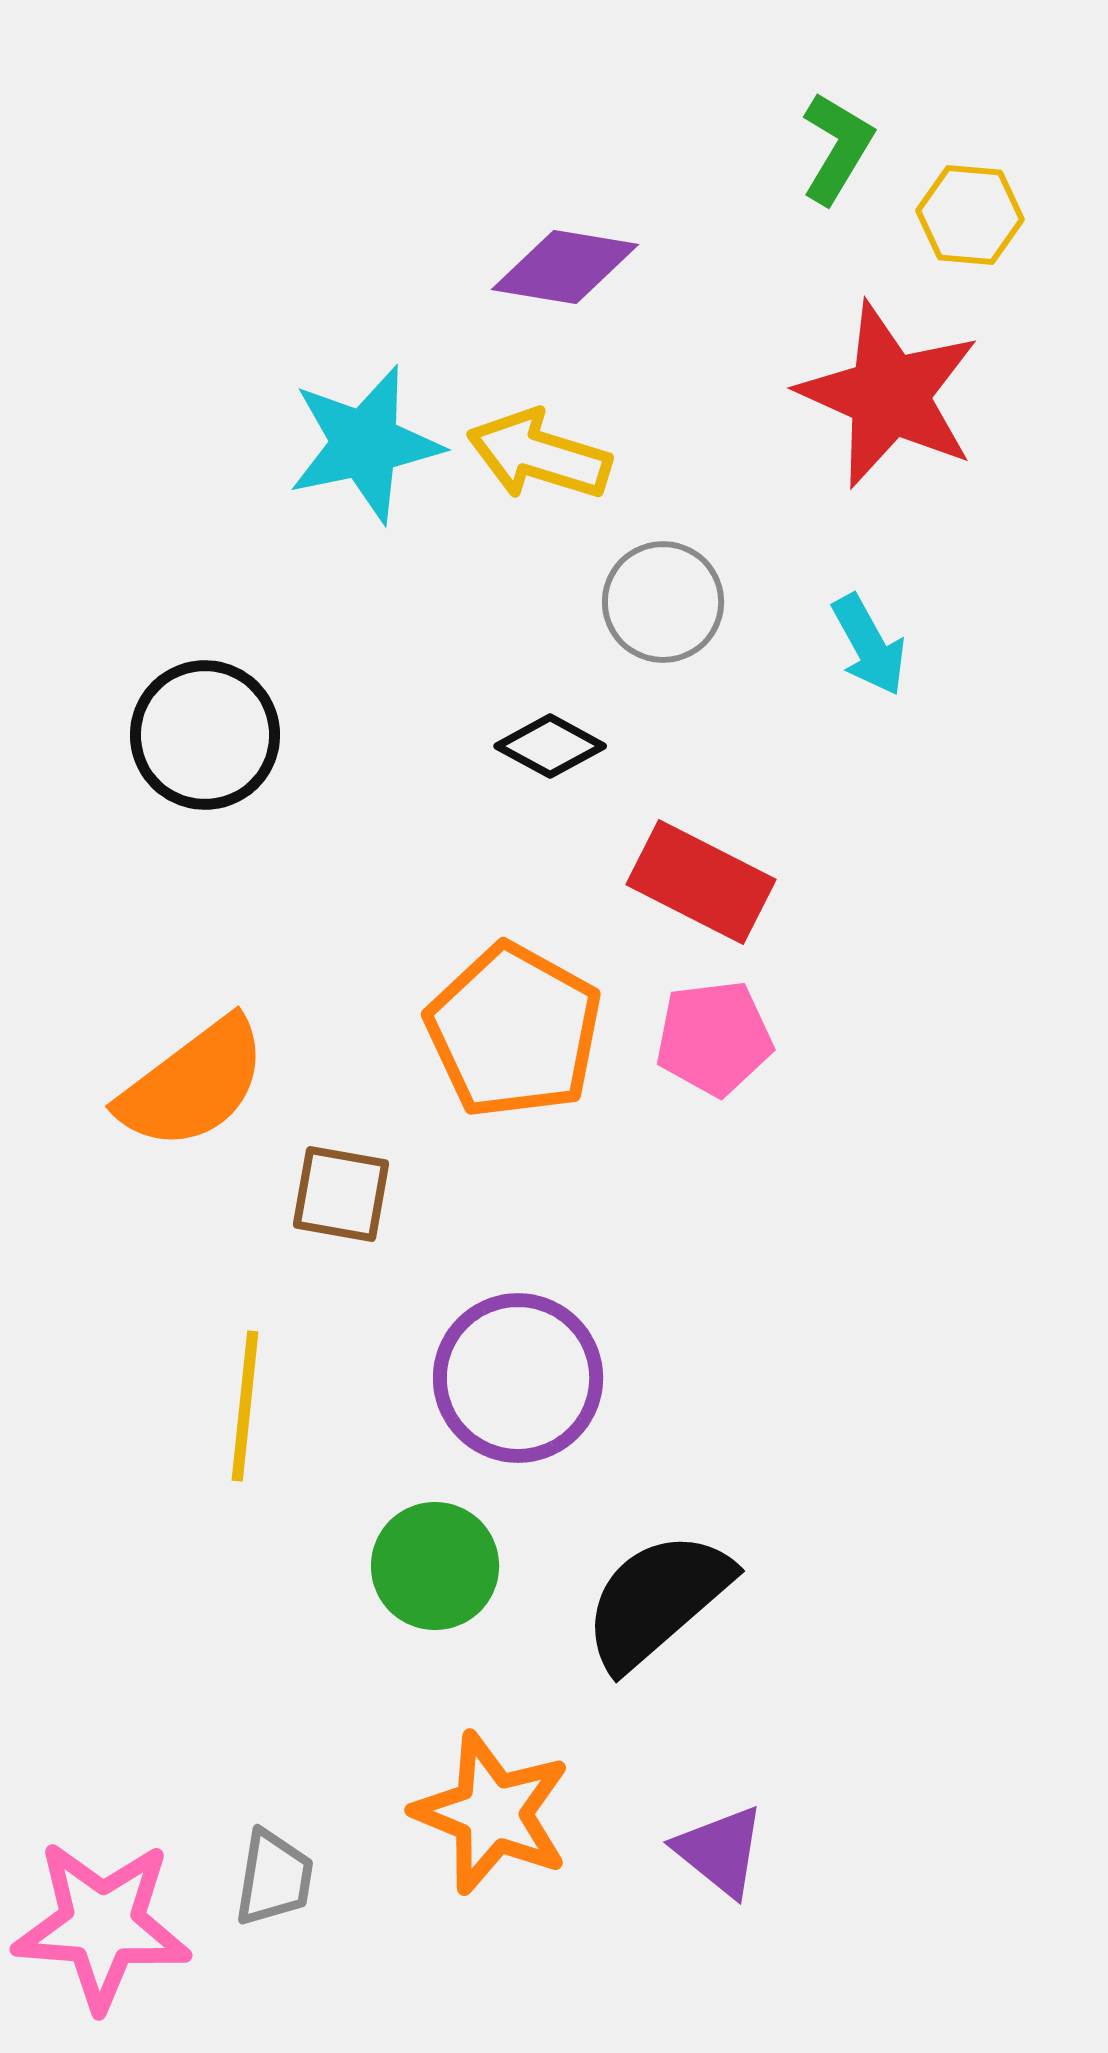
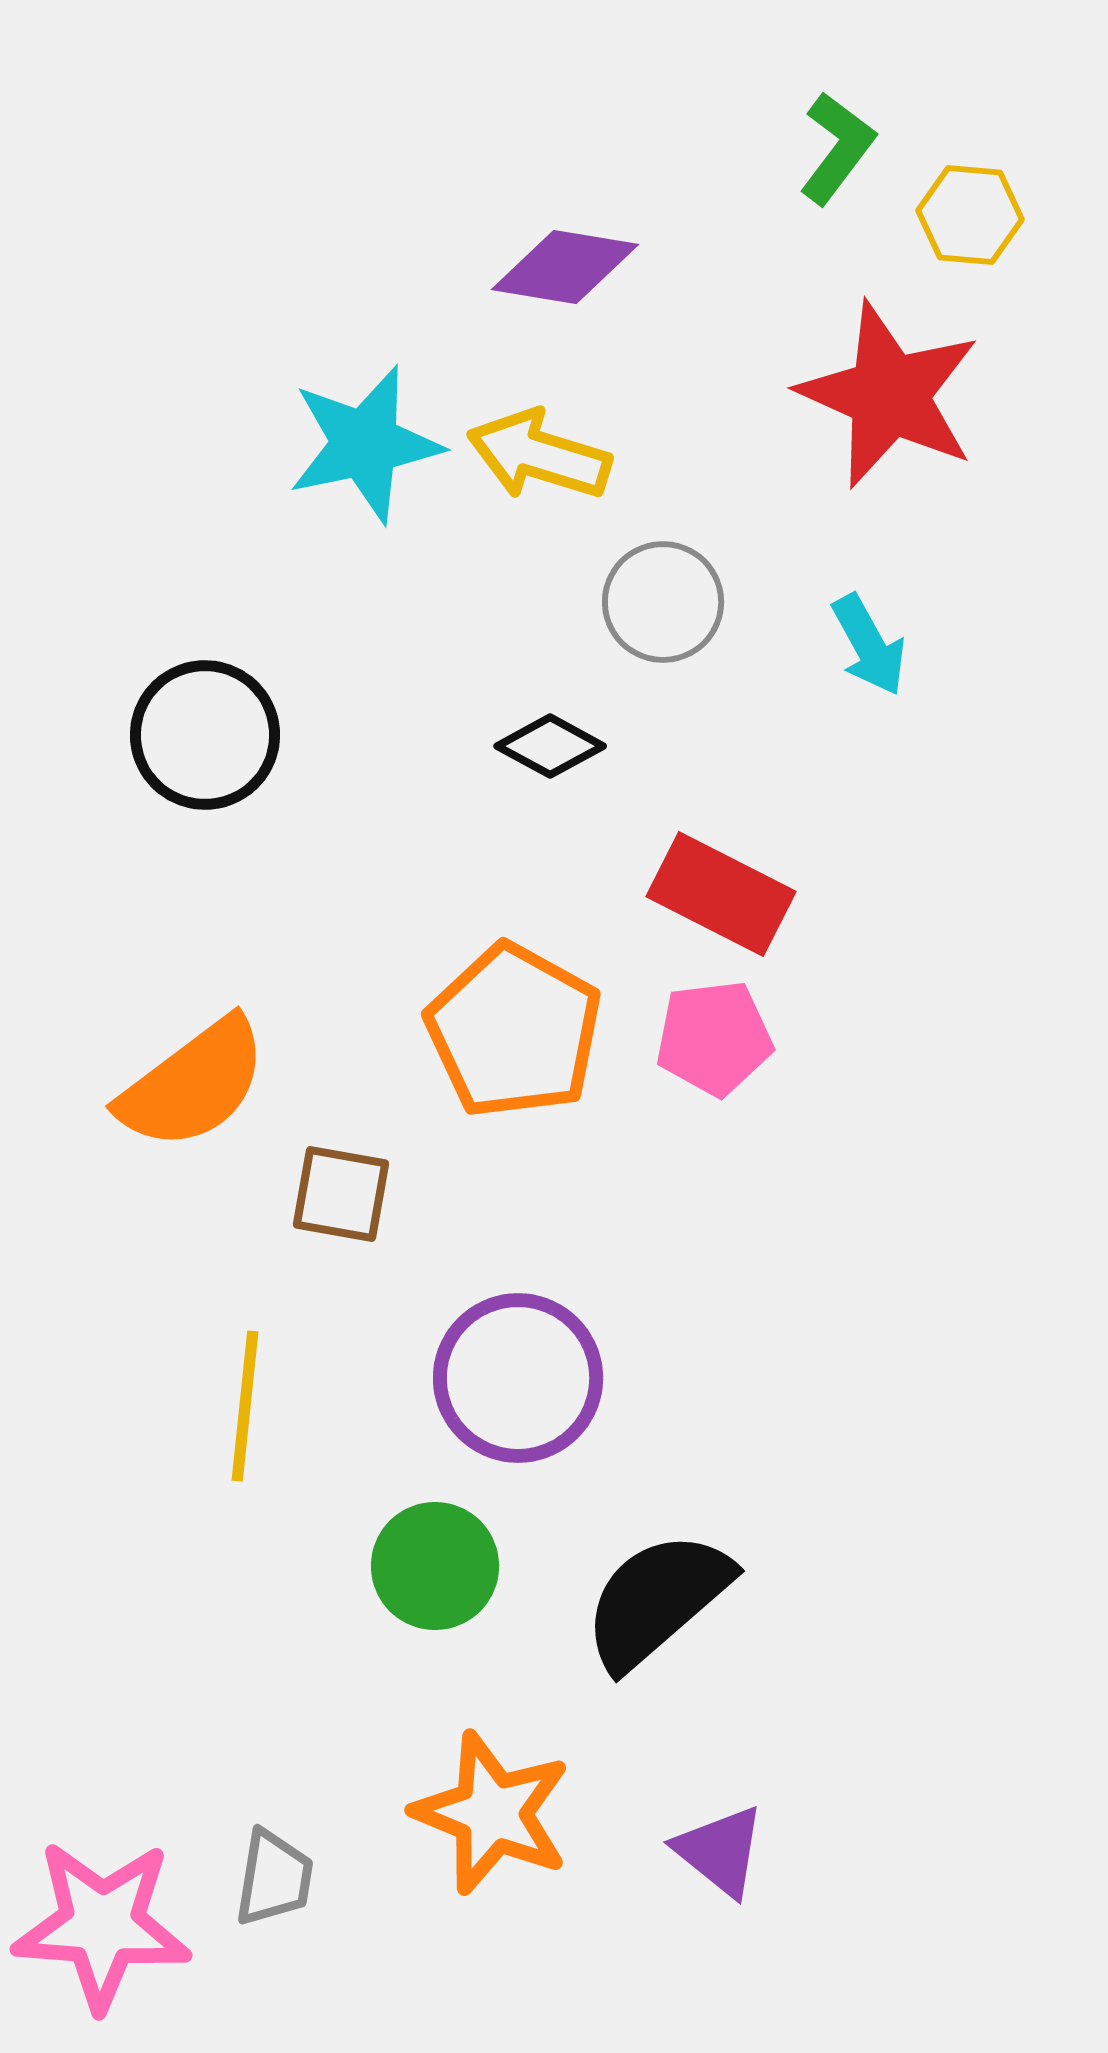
green L-shape: rotated 6 degrees clockwise
red rectangle: moved 20 px right, 12 px down
